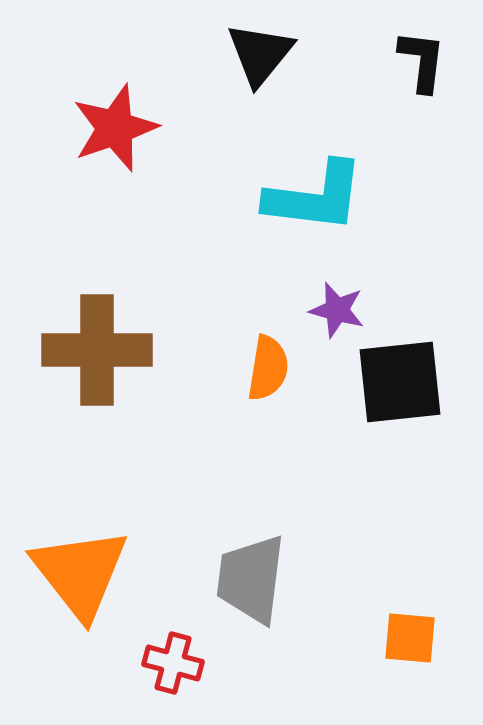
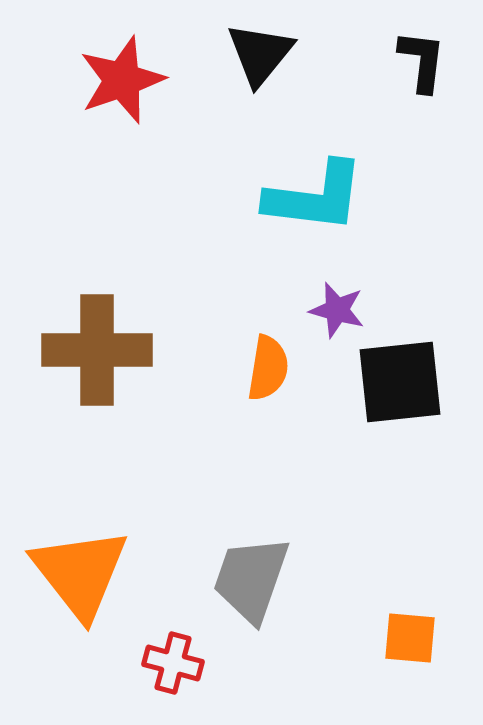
red star: moved 7 px right, 48 px up
gray trapezoid: rotated 12 degrees clockwise
